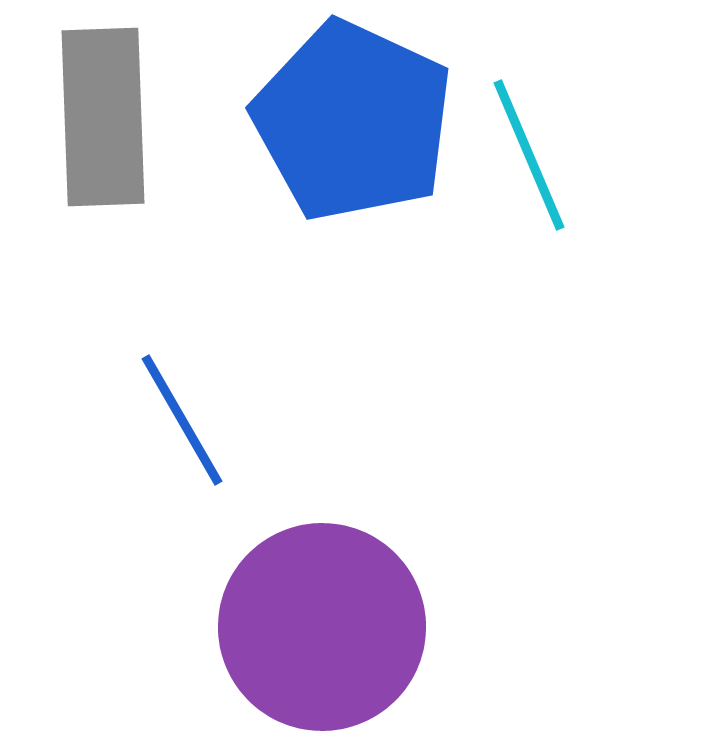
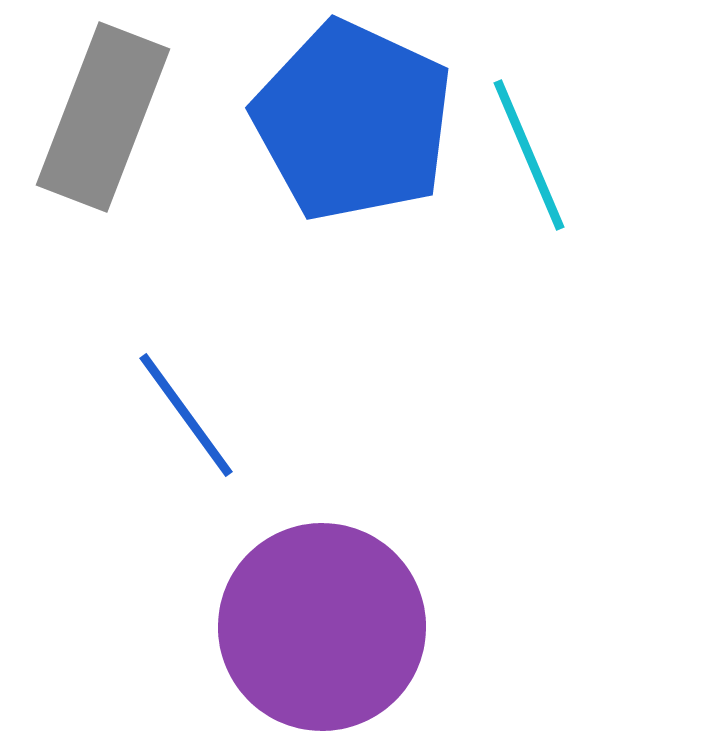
gray rectangle: rotated 23 degrees clockwise
blue line: moved 4 px right, 5 px up; rotated 6 degrees counterclockwise
